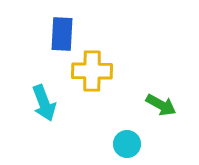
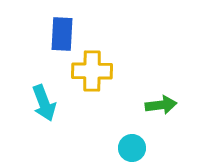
green arrow: rotated 36 degrees counterclockwise
cyan circle: moved 5 px right, 4 px down
